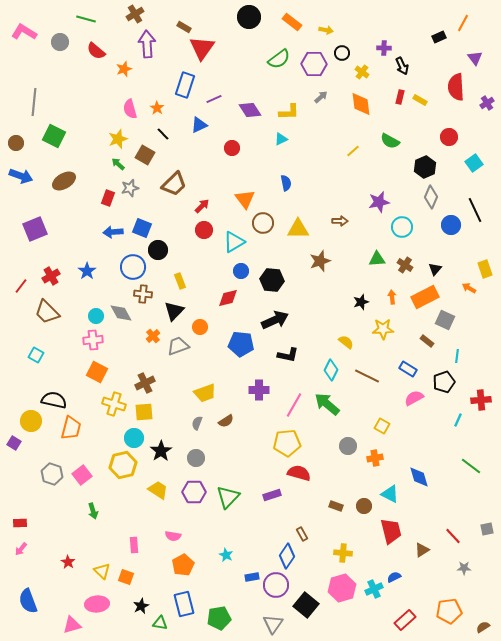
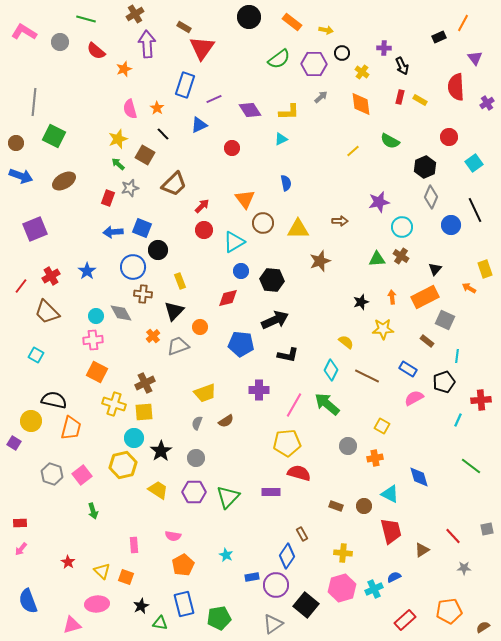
brown cross at (405, 265): moved 4 px left, 9 px up
purple rectangle at (272, 495): moved 1 px left, 3 px up; rotated 18 degrees clockwise
gray triangle at (273, 624): rotated 20 degrees clockwise
